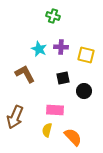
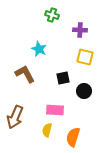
green cross: moved 1 px left, 1 px up
purple cross: moved 19 px right, 17 px up
yellow square: moved 1 px left, 2 px down
orange semicircle: rotated 120 degrees counterclockwise
